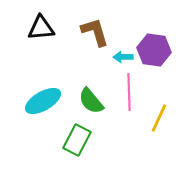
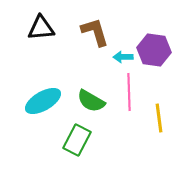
green semicircle: rotated 20 degrees counterclockwise
yellow line: rotated 32 degrees counterclockwise
